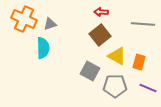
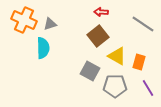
orange cross: moved 1 px down
gray line: rotated 30 degrees clockwise
brown square: moved 2 px left, 1 px down
purple line: rotated 36 degrees clockwise
